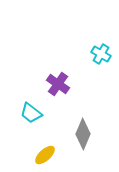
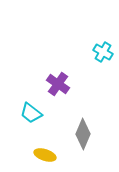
cyan cross: moved 2 px right, 2 px up
yellow ellipse: rotated 60 degrees clockwise
